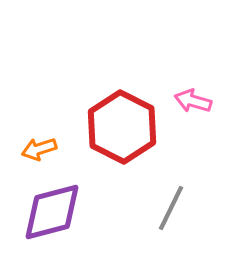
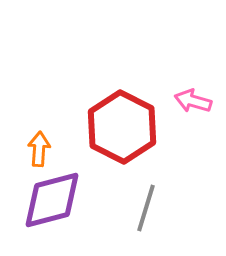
orange arrow: rotated 112 degrees clockwise
gray line: moved 25 px left; rotated 9 degrees counterclockwise
purple diamond: moved 12 px up
